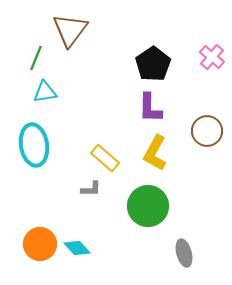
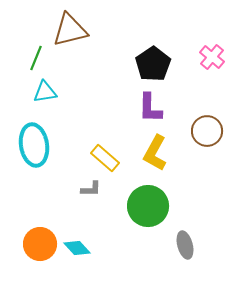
brown triangle: rotated 39 degrees clockwise
gray ellipse: moved 1 px right, 8 px up
